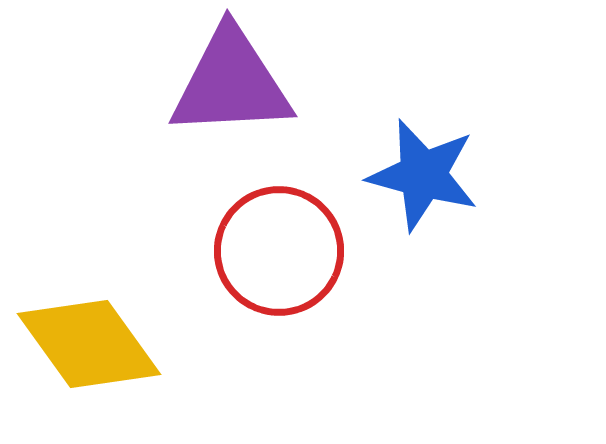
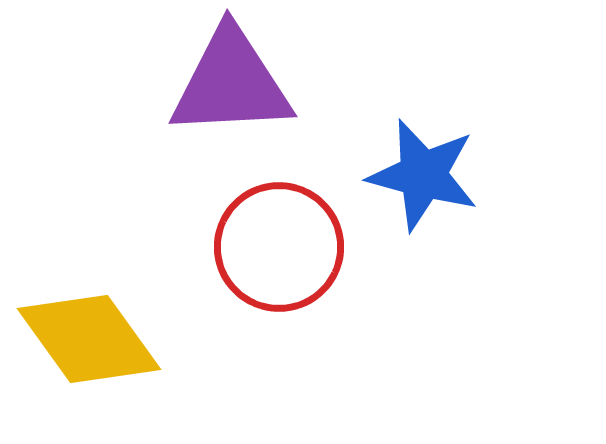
red circle: moved 4 px up
yellow diamond: moved 5 px up
